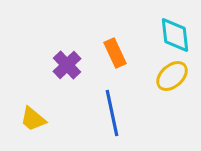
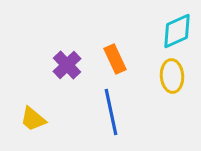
cyan diamond: moved 2 px right, 4 px up; rotated 72 degrees clockwise
orange rectangle: moved 6 px down
yellow ellipse: rotated 52 degrees counterclockwise
blue line: moved 1 px left, 1 px up
